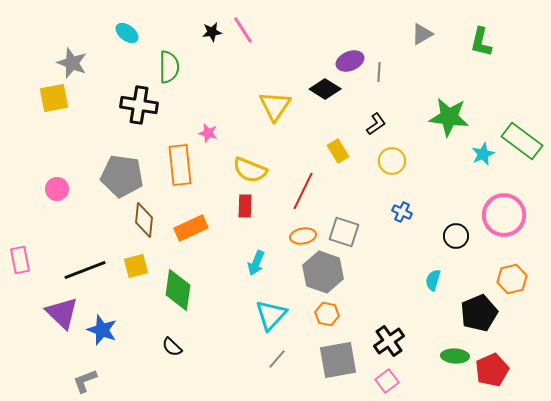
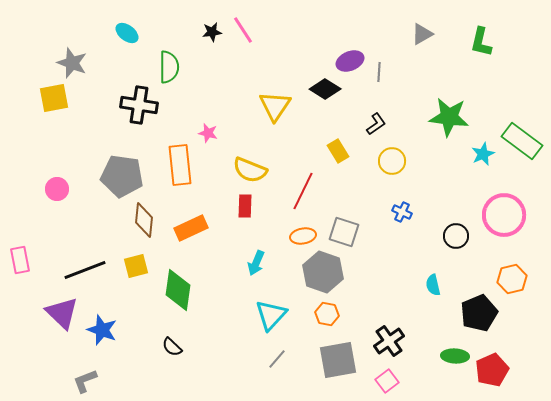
cyan semicircle at (433, 280): moved 5 px down; rotated 30 degrees counterclockwise
